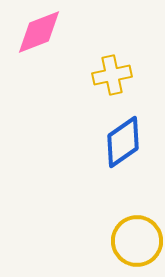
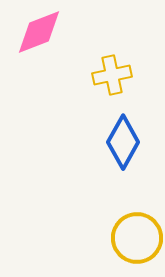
blue diamond: rotated 26 degrees counterclockwise
yellow circle: moved 3 px up
